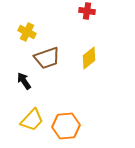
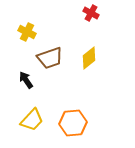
red cross: moved 4 px right, 2 px down; rotated 21 degrees clockwise
brown trapezoid: moved 3 px right
black arrow: moved 2 px right, 1 px up
orange hexagon: moved 7 px right, 3 px up
